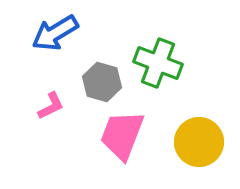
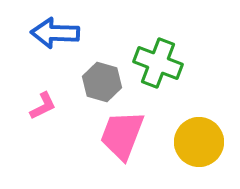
blue arrow: rotated 33 degrees clockwise
pink L-shape: moved 8 px left
